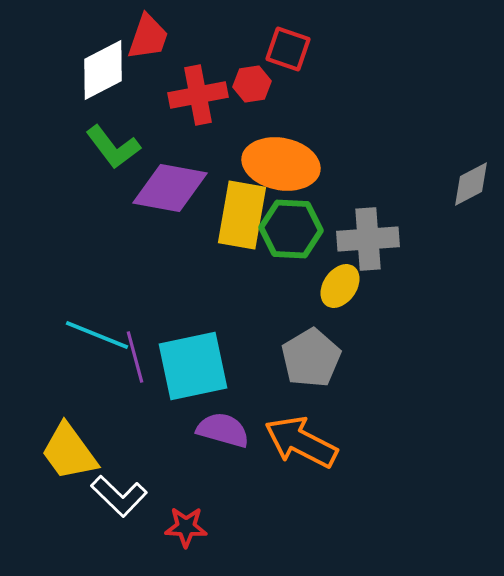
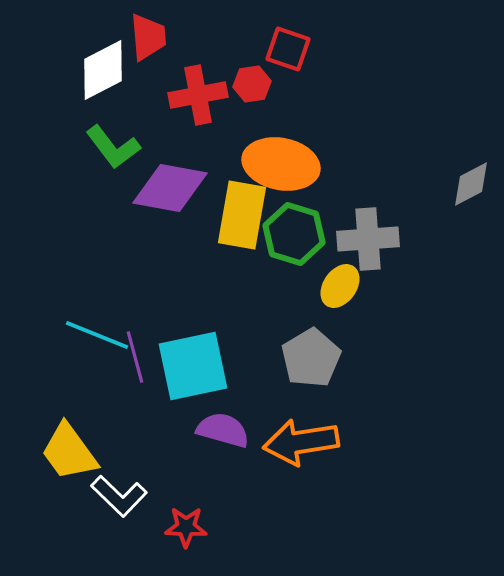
red trapezoid: rotated 24 degrees counterclockwise
green hexagon: moved 3 px right, 5 px down; rotated 14 degrees clockwise
orange arrow: rotated 36 degrees counterclockwise
